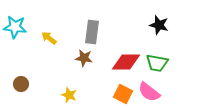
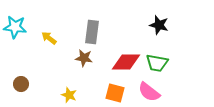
orange square: moved 8 px left, 1 px up; rotated 12 degrees counterclockwise
